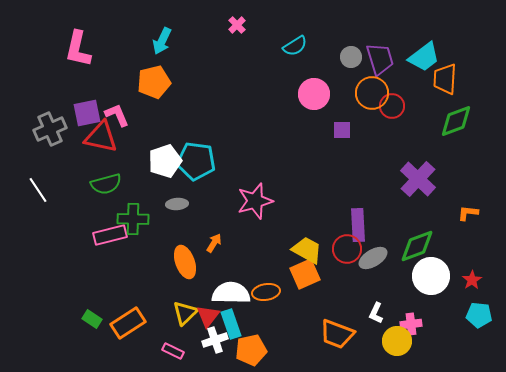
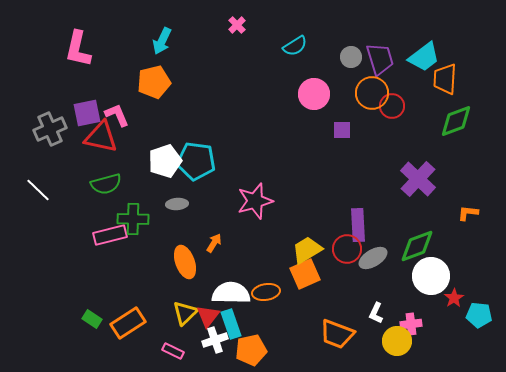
white line at (38, 190): rotated 12 degrees counterclockwise
yellow trapezoid at (307, 250): rotated 60 degrees counterclockwise
red star at (472, 280): moved 18 px left, 18 px down
